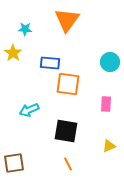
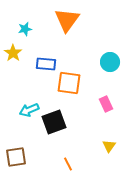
cyan star: rotated 16 degrees counterclockwise
blue rectangle: moved 4 px left, 1 px down
orange square: moved 1 px right, 1 px up
pink rectangle: rotated 28 degrees counterclockwise
black square: moved 12 px left, 9 px up; rotated 30 degrees counterclockwise
yellow triangle: rotated 32 degrees counterclockwise
brown square: moved 2 px right, 6 px up
